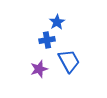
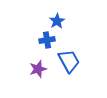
blue star: moved 1 px up
purple star: moved 1 px left
